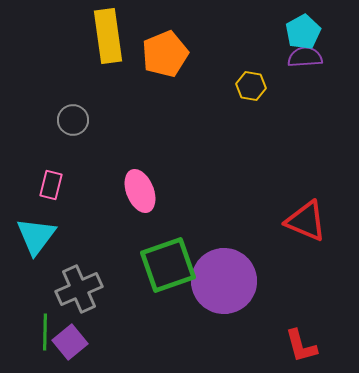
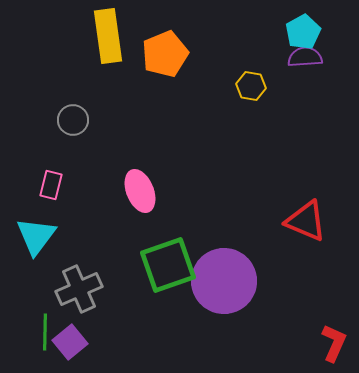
red L-shape: moved 33 px right, 3 px up; rotated 141 degrees counterclockwise
